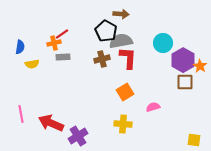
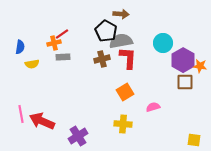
orange star: rotated 24 degrees counterclockwise
red arrow: moved 9 px left, 2 px up
